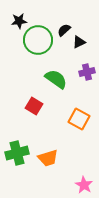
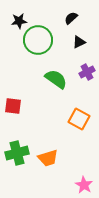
black semicircle: moved 7 px right, 12 px up
purple cross: rotated 14 degrees counterclockwise
red square: moved 21 px left; rotated 24 degrees counterclockwise
